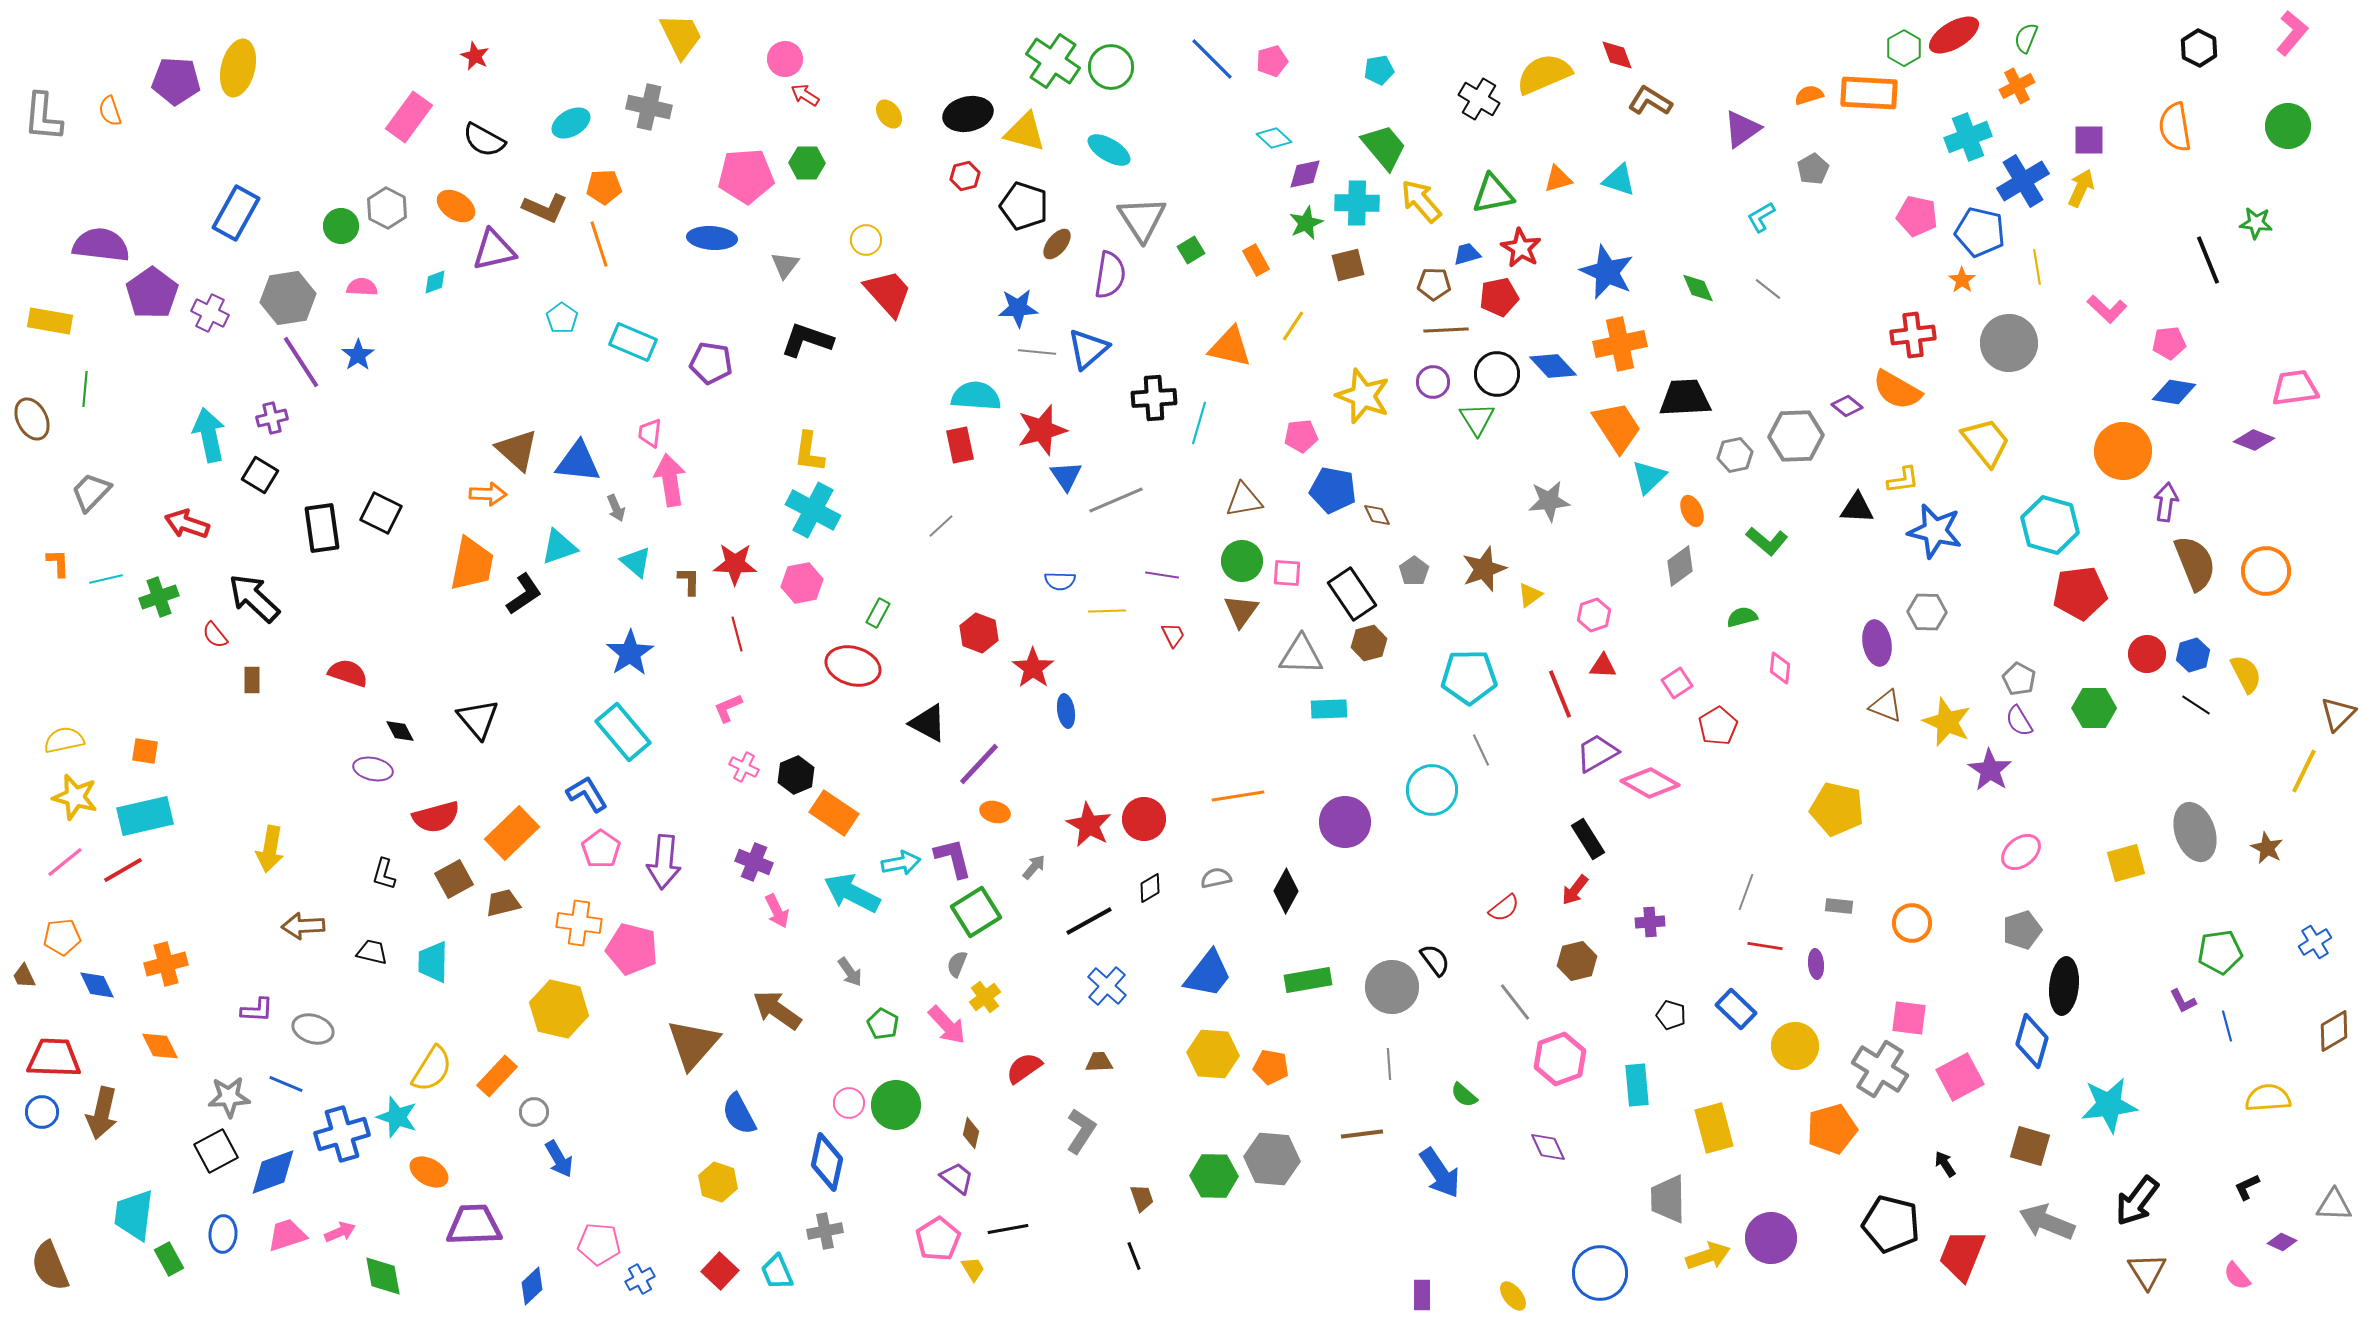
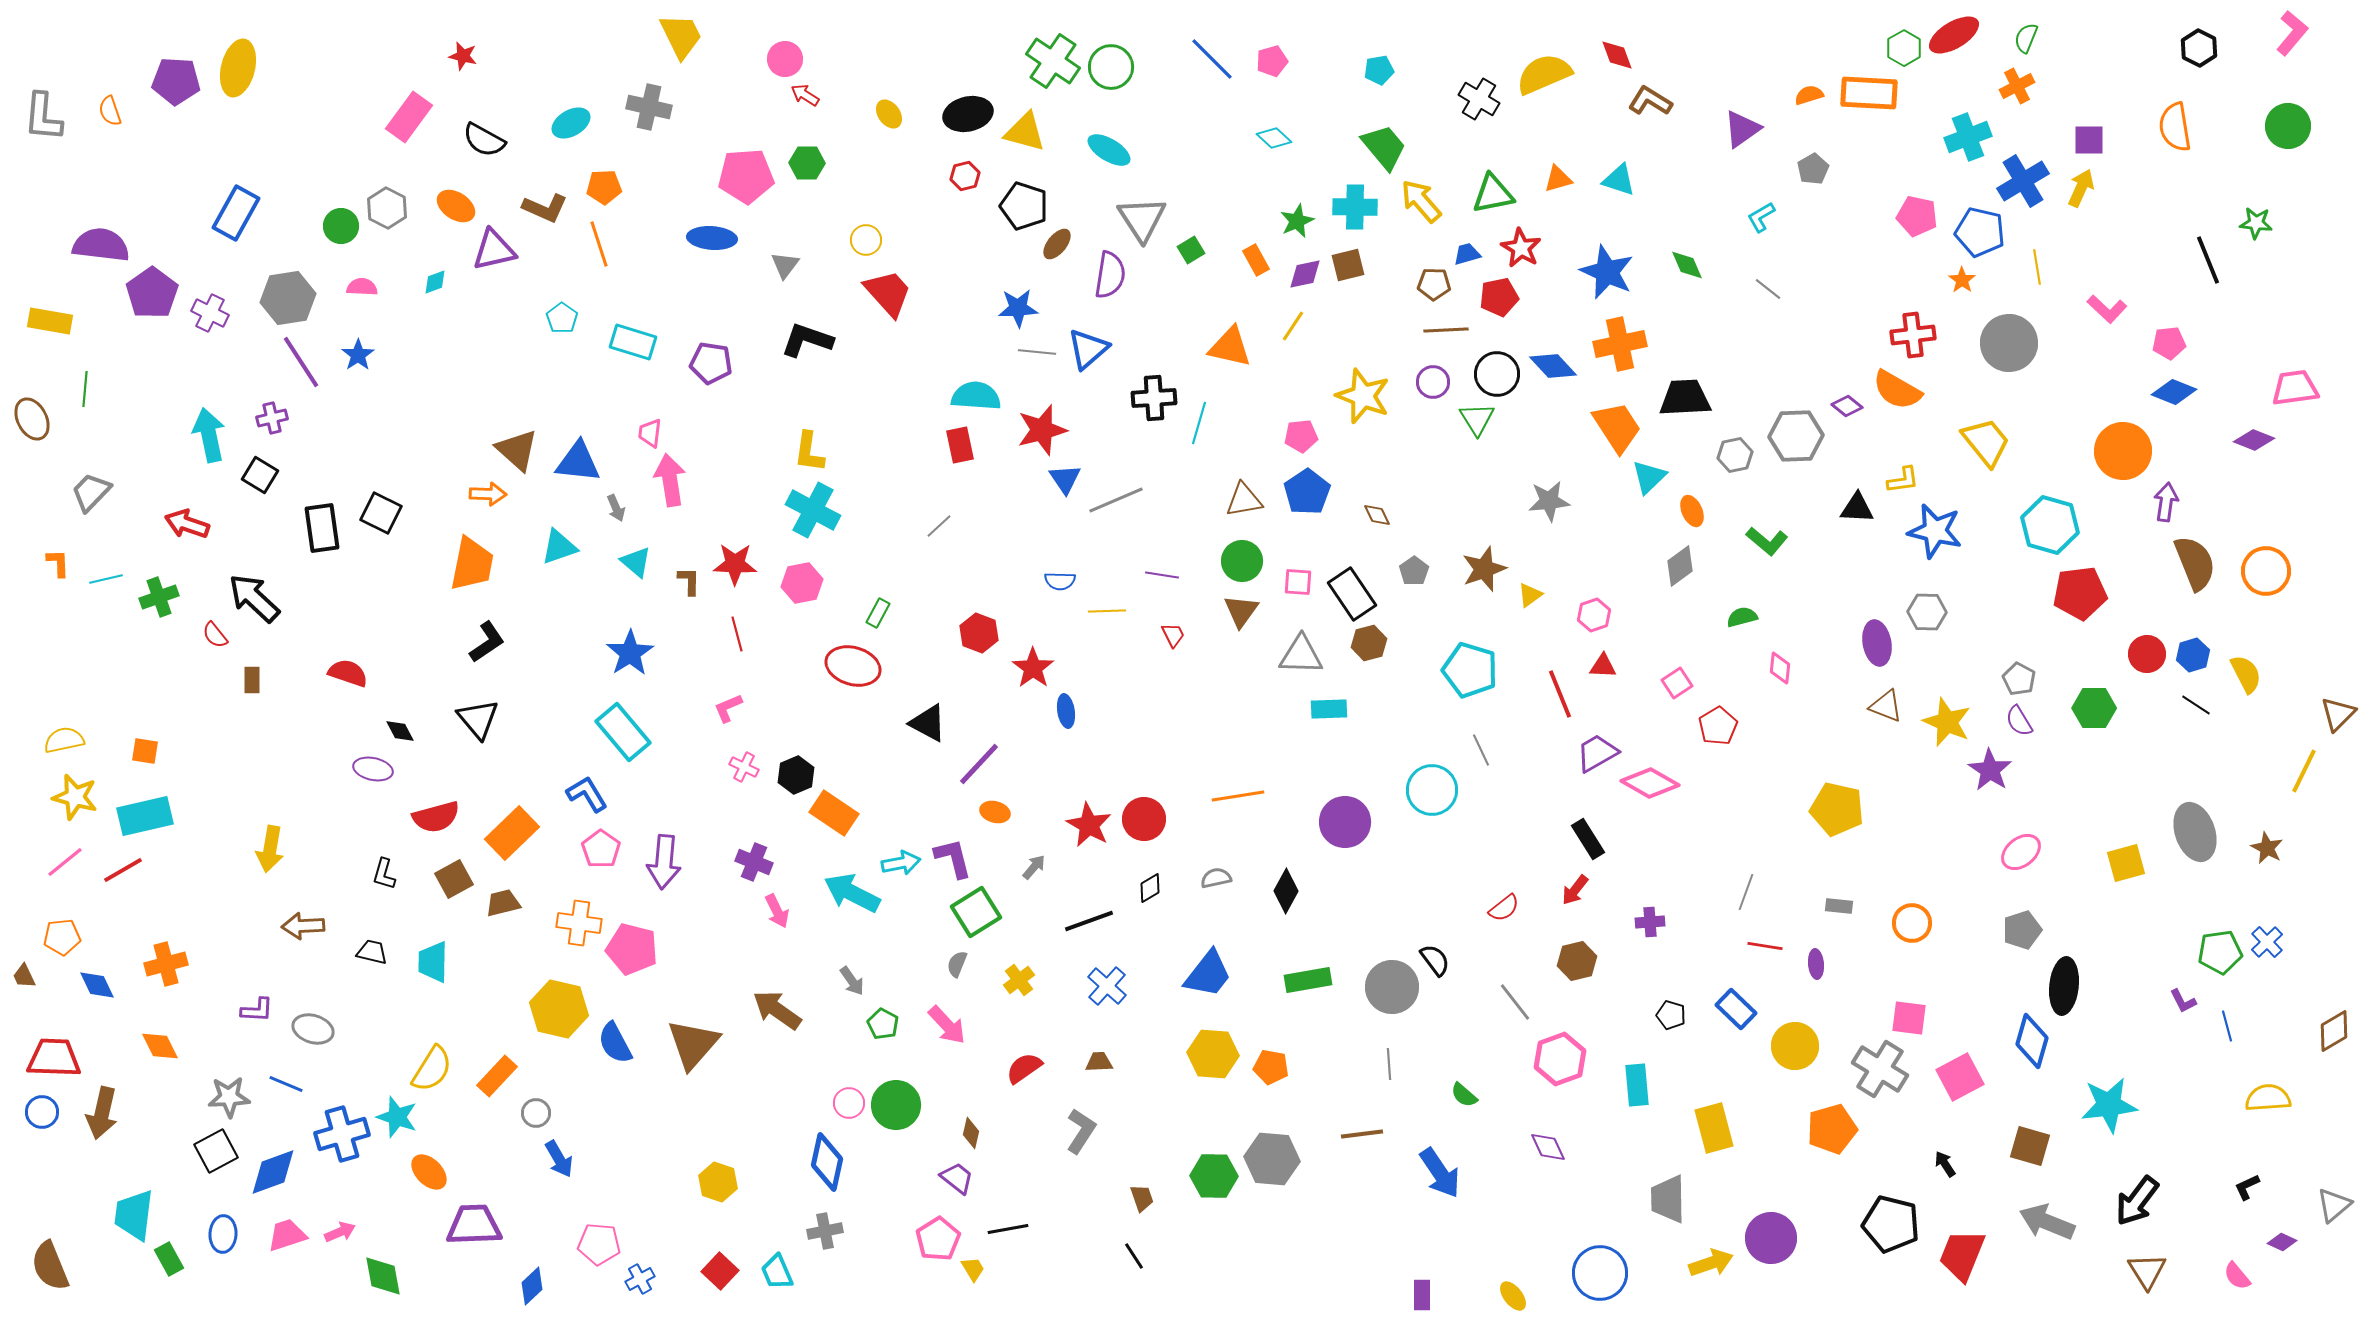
red star at (475, 56): moved 12 px left; rotated 12 degrees counterclockwise
purple diamond at (1305, 174): moved 100 px down
cyan cross at (1357, 203): moved 2 px left, 4 px down
green star at (1306, 223): moved 9 px left, 2 px up
green diamond at (1698, 288): moved 11 px left, 23 px up
cyan rectangle at (633, 342): rotated 6 degrees counterclockwise
blue diamond at (2174, 392): rotated 12 degrees clockwise
blue triangle at (1066, 476): moved 1 px left, 3 px down
blue pentagon at (1333, 490): moved 26 px left, 2 px down; rotated 27 degrees clockwise
gray line at (941, 526): moved 2 px left
pink square at (1287, 573): moved 11 px right, 9 px down
black L-shape at (524, 594): moved 37 px left, 48 px down
cyan pentagon at (1469, 677): moved 1 px right, 7 px up; rotated 18 degrees clockwise
black line at (1089, 921): rotated 9 degrees clockwise
blue cross at (2315, 942): moved 48 px left; rotated 12 degrees counterclockwise
gray arrow at (850, 972): moved 2 px right, 9 px down
yellow cross at (985, 997): moved 34 px right, 17 px up
gray circle at (534, 1112): moved 2 px right, 1 px down
blue semicircle at (739, 1114): moved 124 px left, 71 px up
orange ellipse at (429, 1172): rotated 15 degrees clockwise
gray triangle at (2334, 1205): rotated 42 degrees counterclockwise
black line at (1134, 1256): rotated 12 degrees counterclockwise
yellow arrow at (1708, 1256): moved 3 px right, 7 px down
